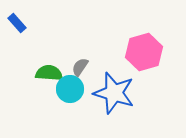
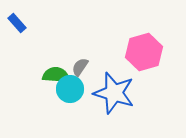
green semicircle: moved 7 px right, 2 px down
